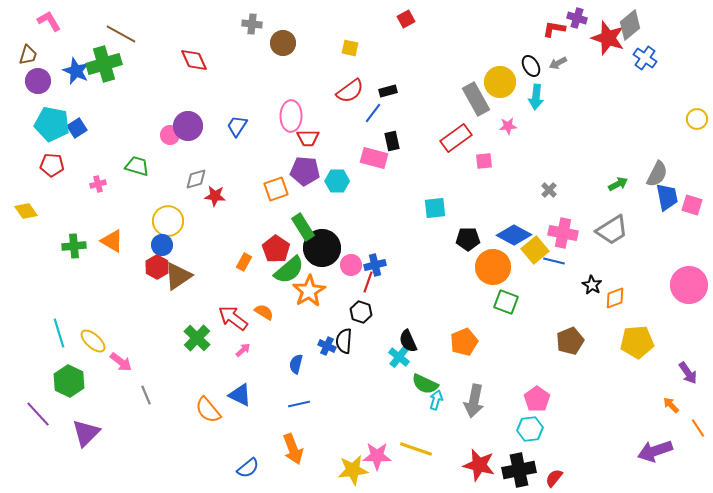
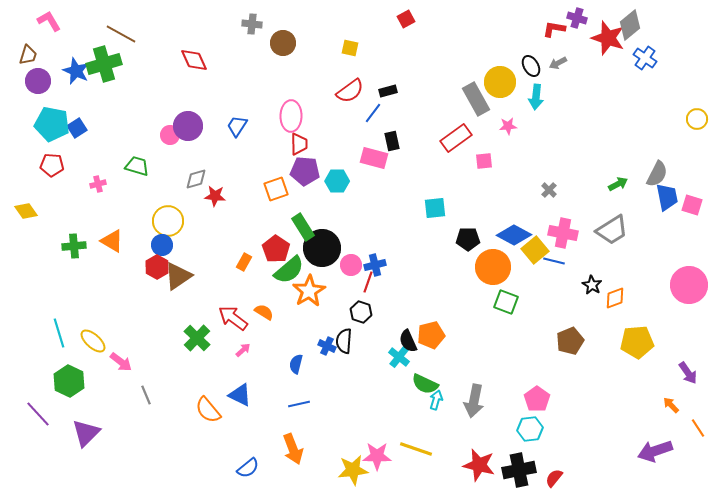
red trapezoid at (308, 138): moved 9 px left, 6 px down; rotated 90 degrees counterclockwise
orange pentagon at (464, 342): moved 33 px left, 7 px up; rotated 8 degrees clockwise
